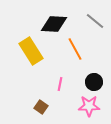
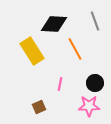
gray line: rotated 30 degrees clockwise
yellow rectangle: moved 1 px right
black circle: moved 1 px right, 1 px down
brown square: moved 2 px left; rotated 32 degrees clockwise
